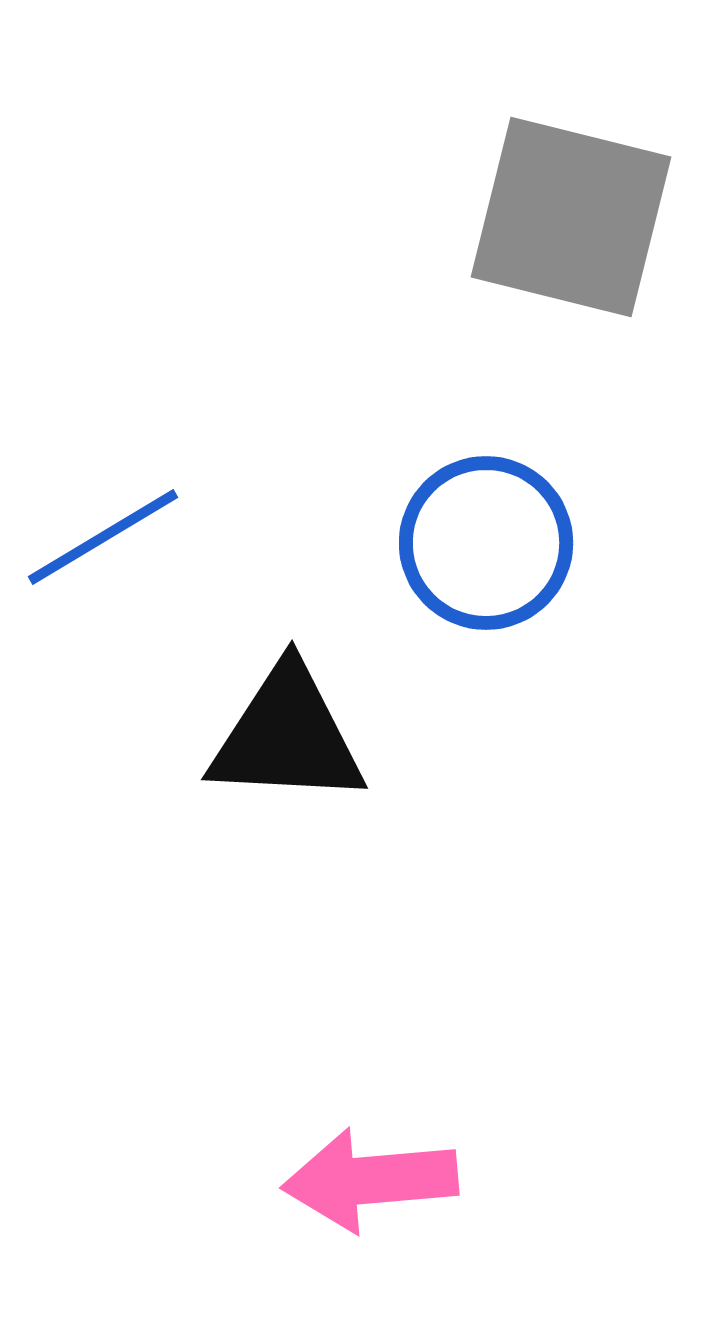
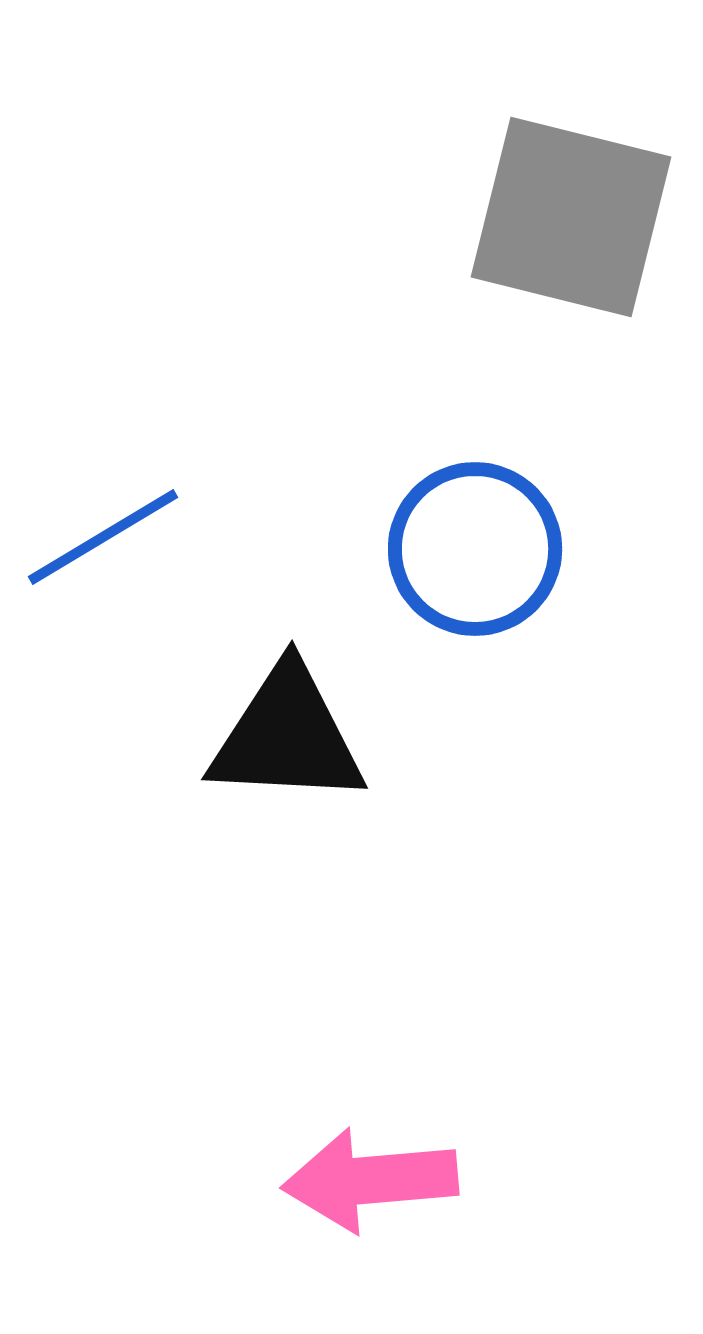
blue circle: moved 11 px left, 6 px down
